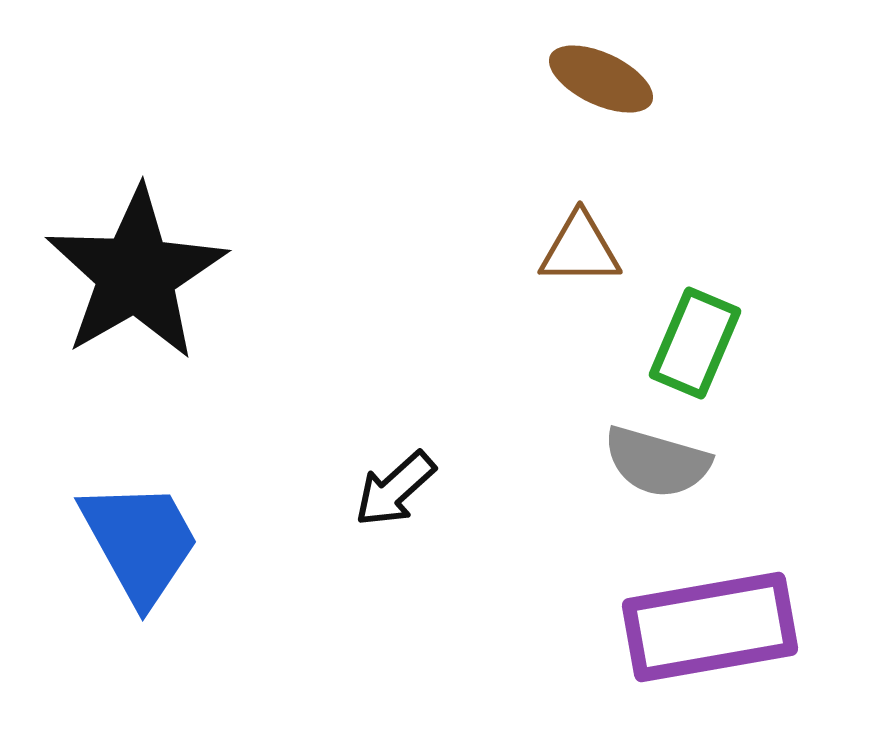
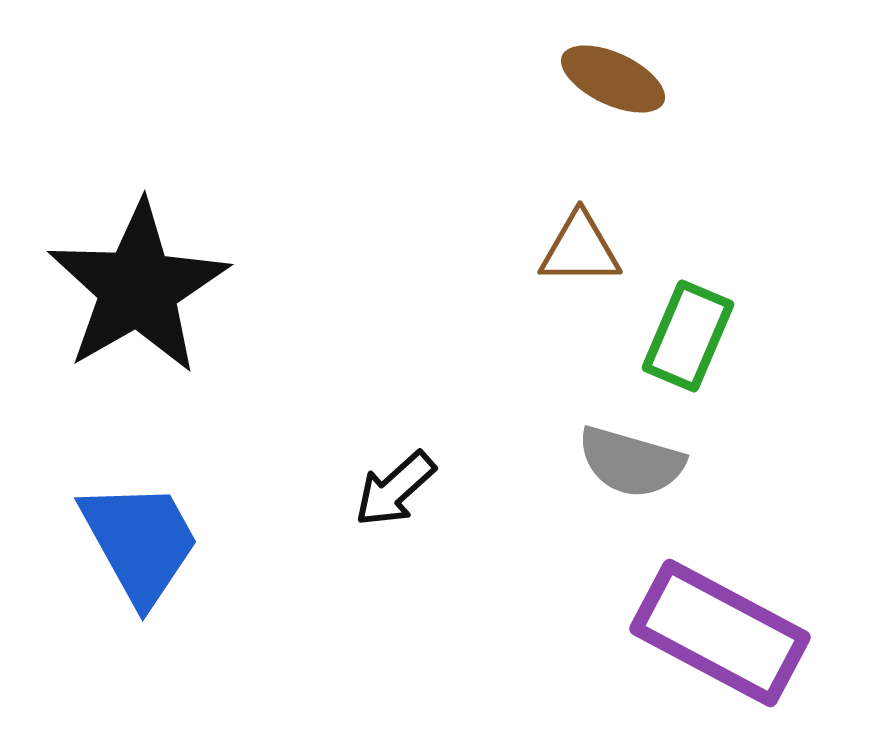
brown ellipse: moved 12 px right
black star: moved 2 px right, 14 px down
green rectangle: moved 7 px left, 7 px up
gray semicircle: moved 26 px left
purple rectangle: moved 10 px right, 6 px down; rotated 38 degrees clockwise
